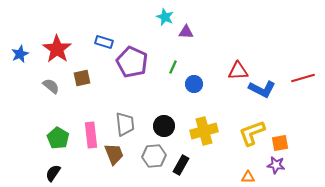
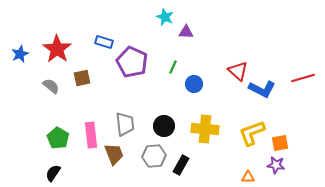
red triangle: rotated 45 degrees clockwise
yellow cross: moved 1 px right, 2 px up; rotated 20 degrees clockwise
